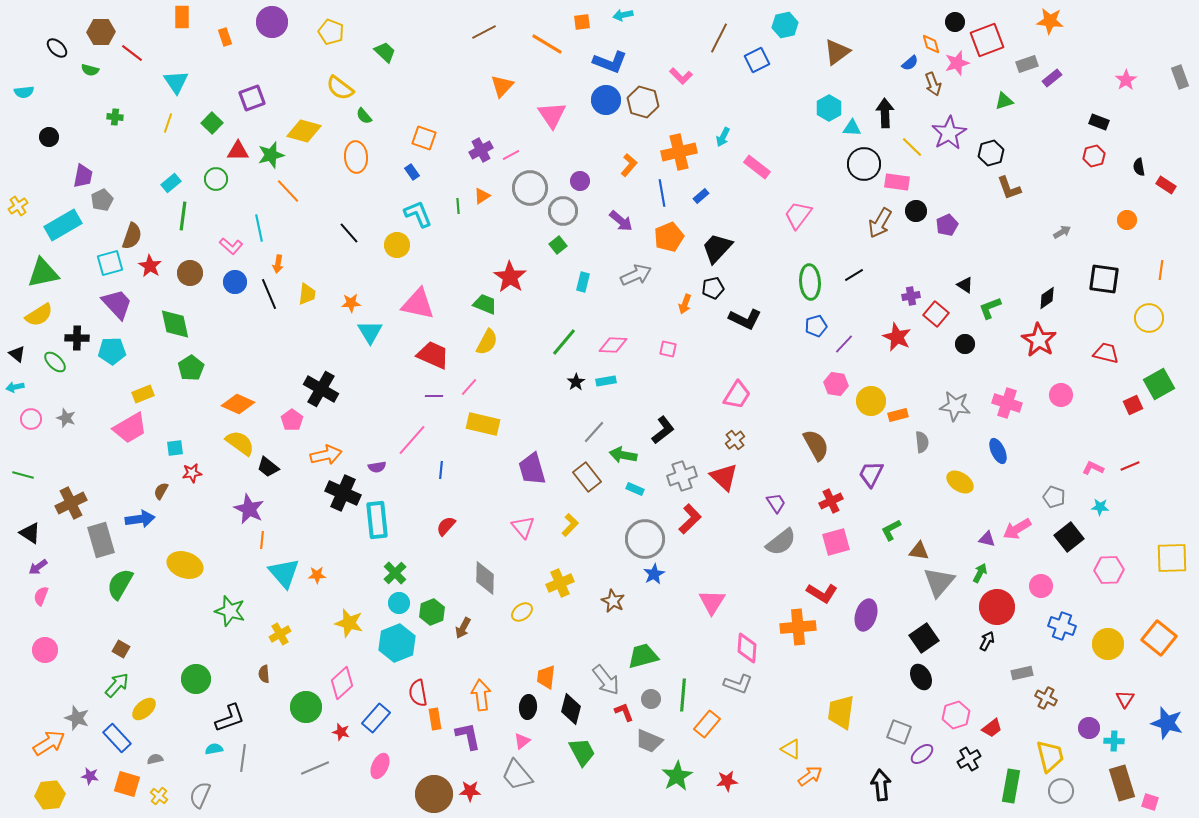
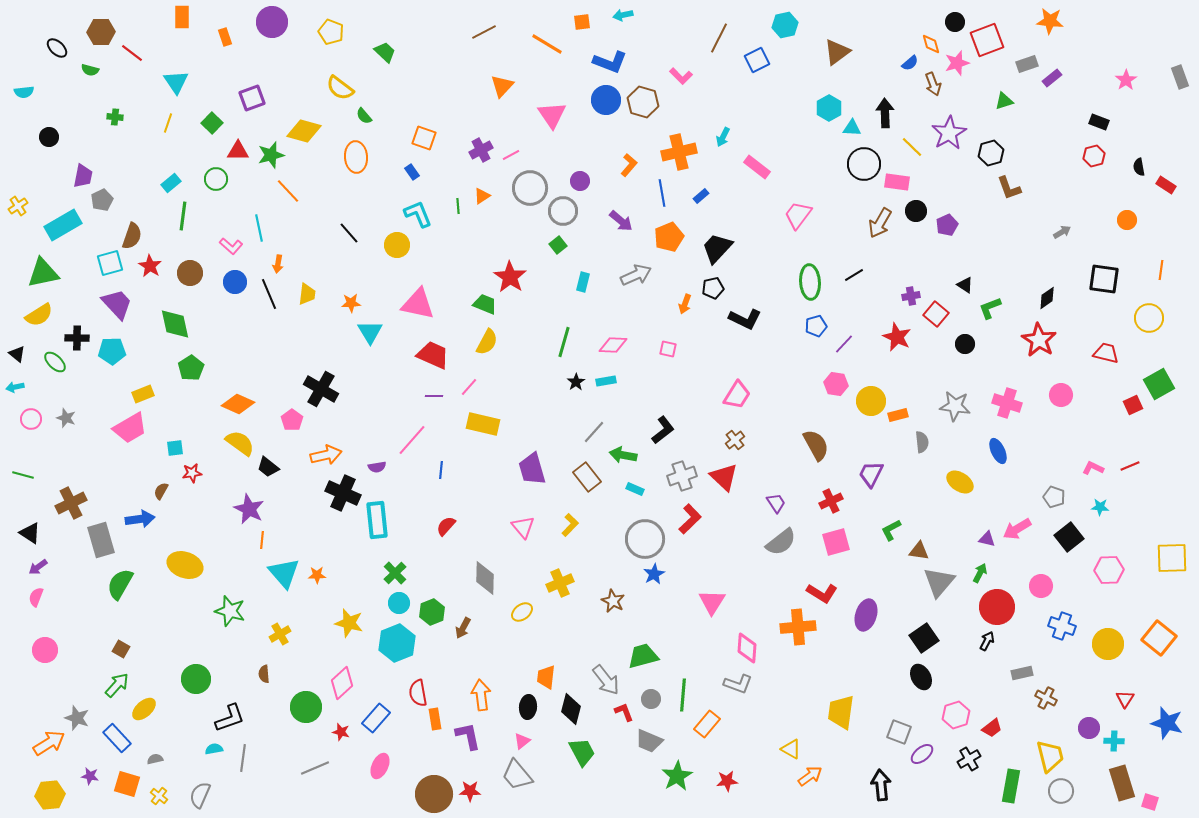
green line at (564, 342): rotated 24 degrees counterclockwise
pink semicircle at (41, 596): moved 5 px left, 1 px down
